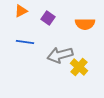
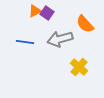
orange triangle: moved 14 px right
purple square: moved 1 px left, 5 px up
orange semicircle: rotated 48 degrees clockwise
gray arrow: moved 16 px up
